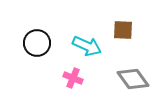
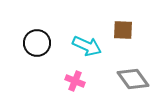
pink cross: moved 2 px right, 3 px down
